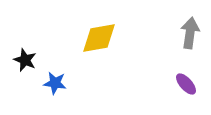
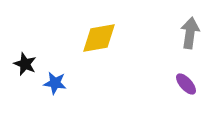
black star: moved 4 px down
